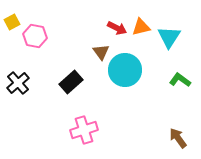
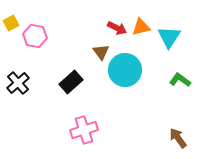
yellow square: moved 1 px left, 1 px down
